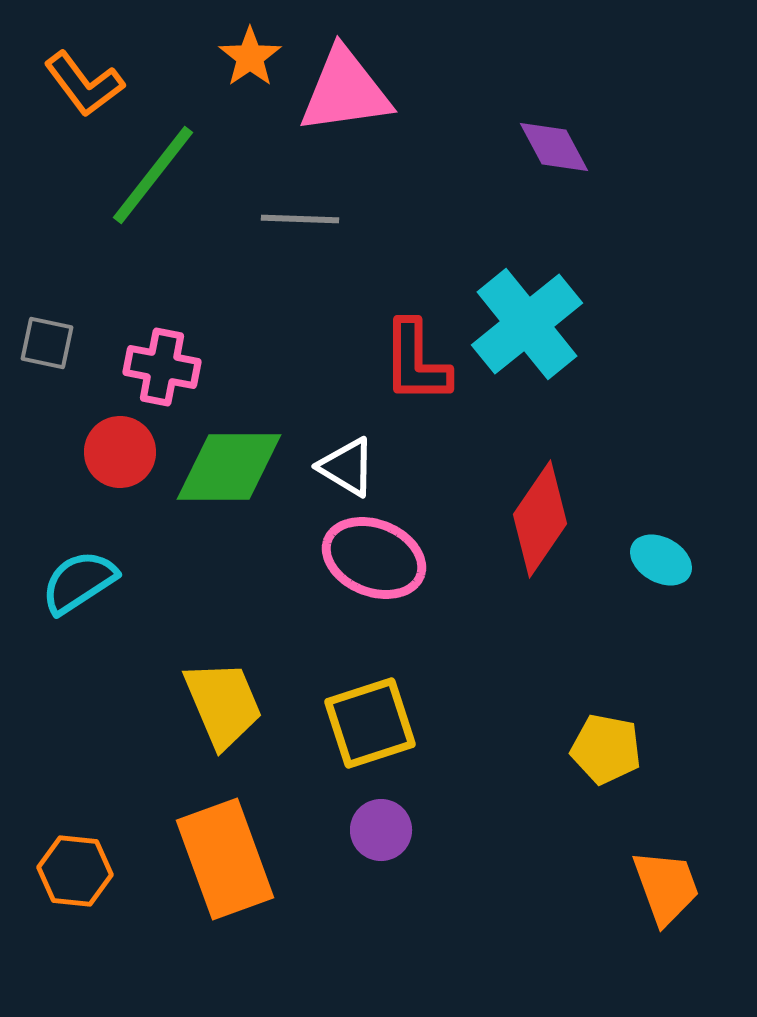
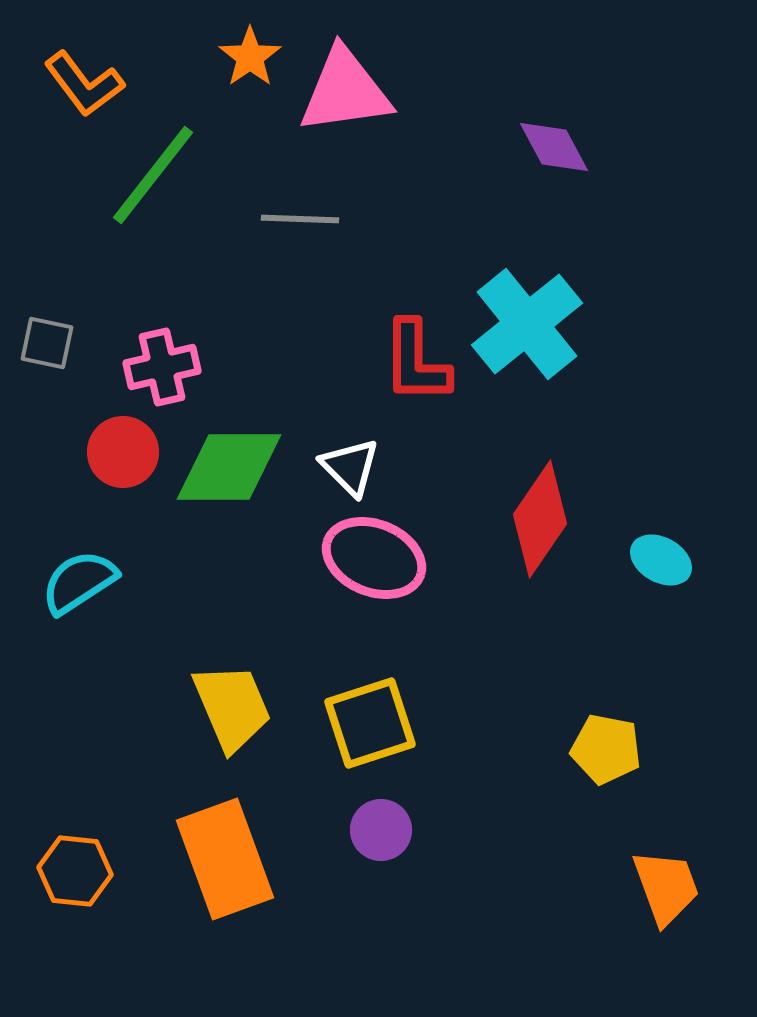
pink cross: rotated 24 degrees counterclockwise
red circle: moved 3 px right
white triangle: moved 3 px right; rotated 14 degrees clockwise
yellow trapezoid: moved 9 px right, 3 px down
